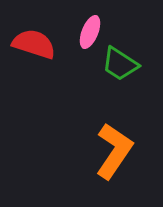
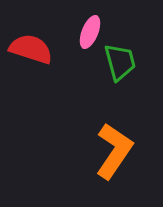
red semicircle: moved 3 px left, 5 px down
green trapezoid: moved 2 px up; rotated 138 degrees counterclockwise
